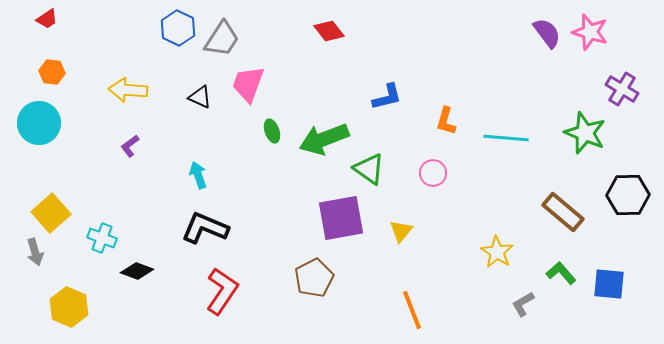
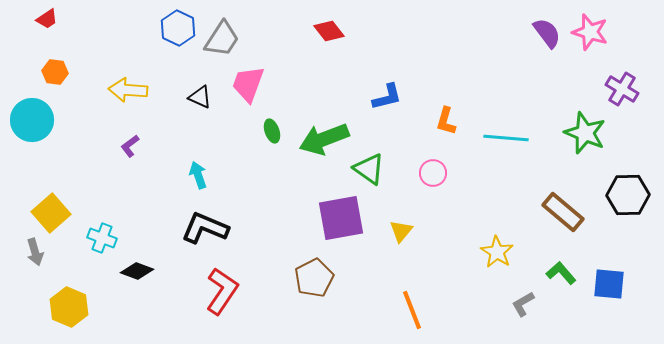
orange hexagon: moved 3 px right
cyan circle: moved 7 px left, 3 px up
